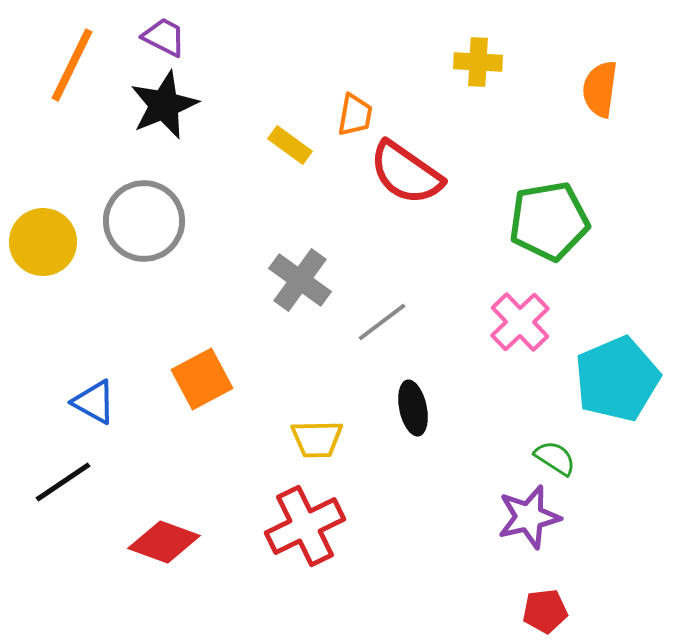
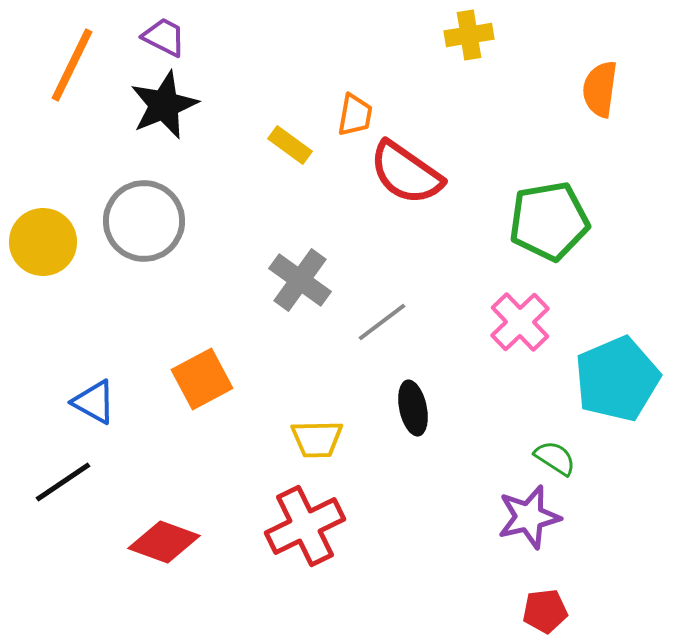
yellow cross: moved 9 px left, 27 px up; rotated 12 degrees counterclockwise
